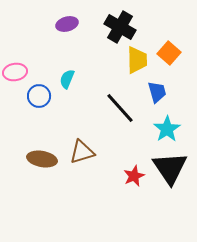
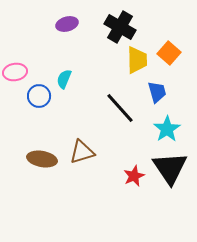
cyan semicircle: moved 3 px left
